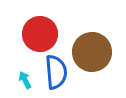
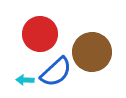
blue semicircle: rotated 52 degrees clockwise
cyan arrow: rotated 60 degrees counterclockwise
